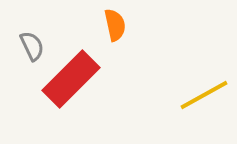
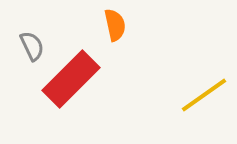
yellow line: rotated 6 degrees counterclockwise
